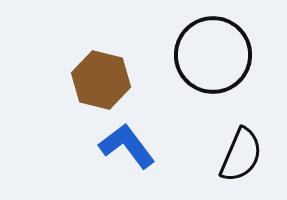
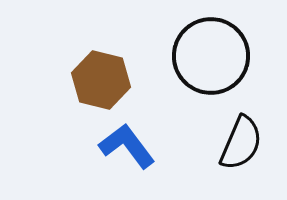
black circle: moved 2 px left, 1 px down
black semicircle: moved 12 px up
